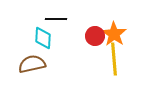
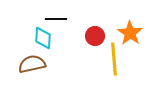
orange star: moved 16 px right, 1 px up
